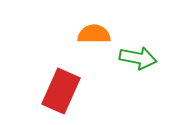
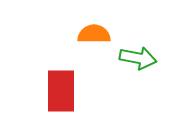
red rectangle: rotated 24 degrees counterclockwise
